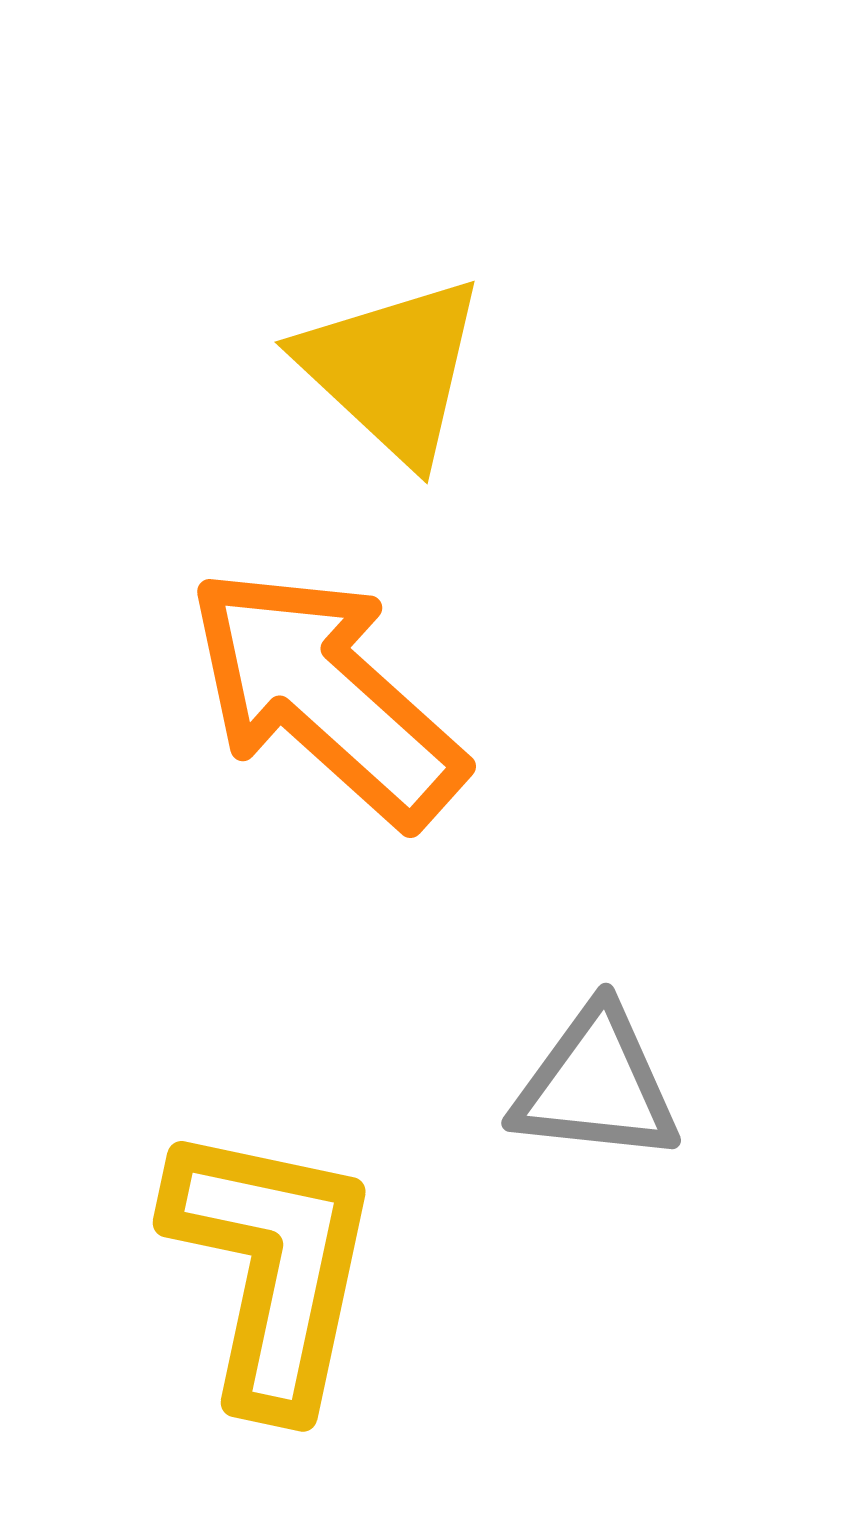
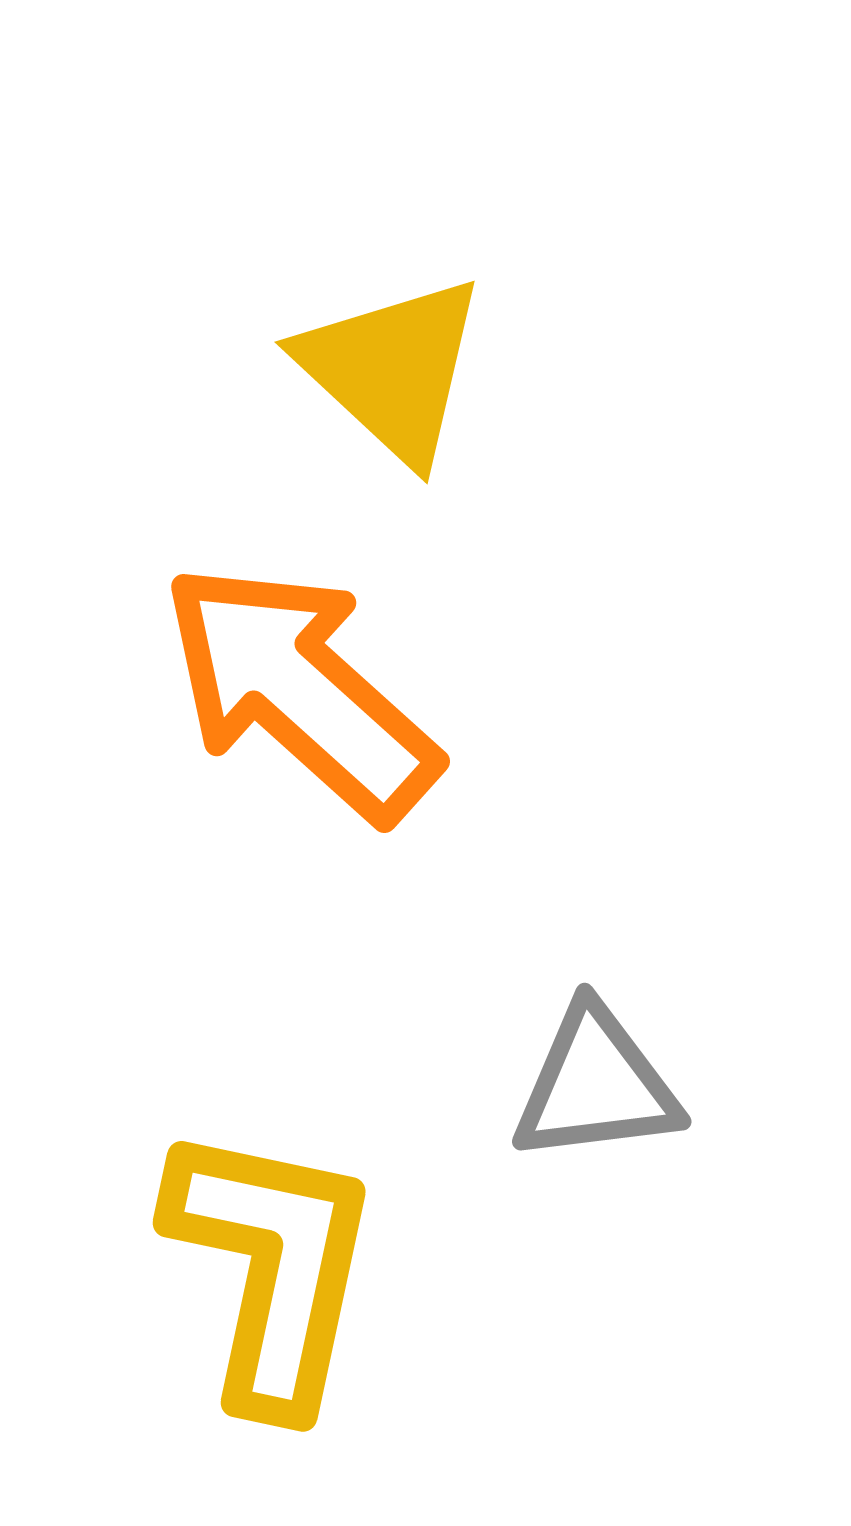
orange arrow: moved 26 px left, 5 px up
gray triangle: rotated 13 degrees counterclockwise
